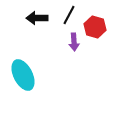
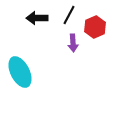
red hexagon: rotated 20 degrees clockwise
purple arrow: moved 1 px left, 1 px down
cyan ellipse: moved 3 px left, 3 px up
